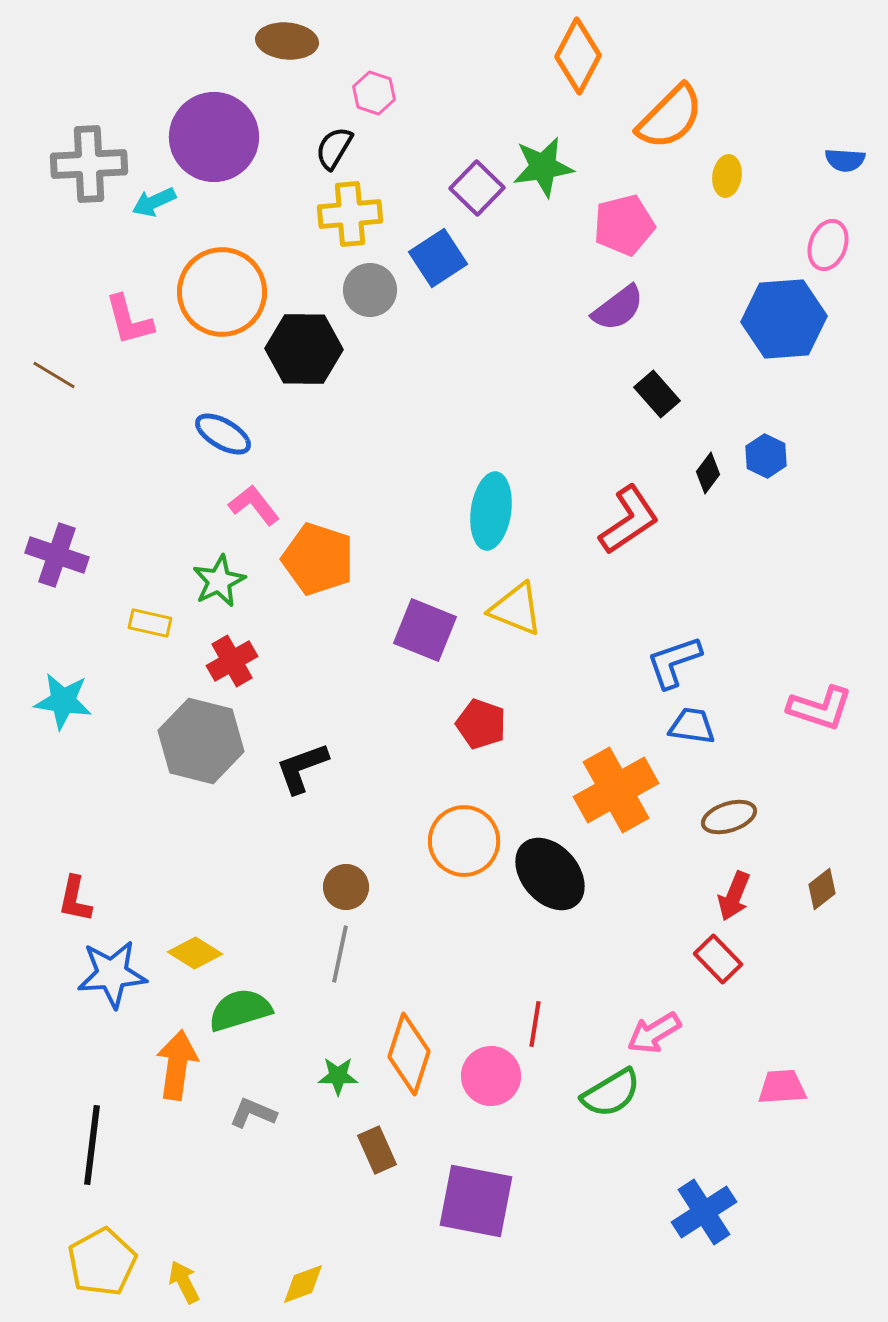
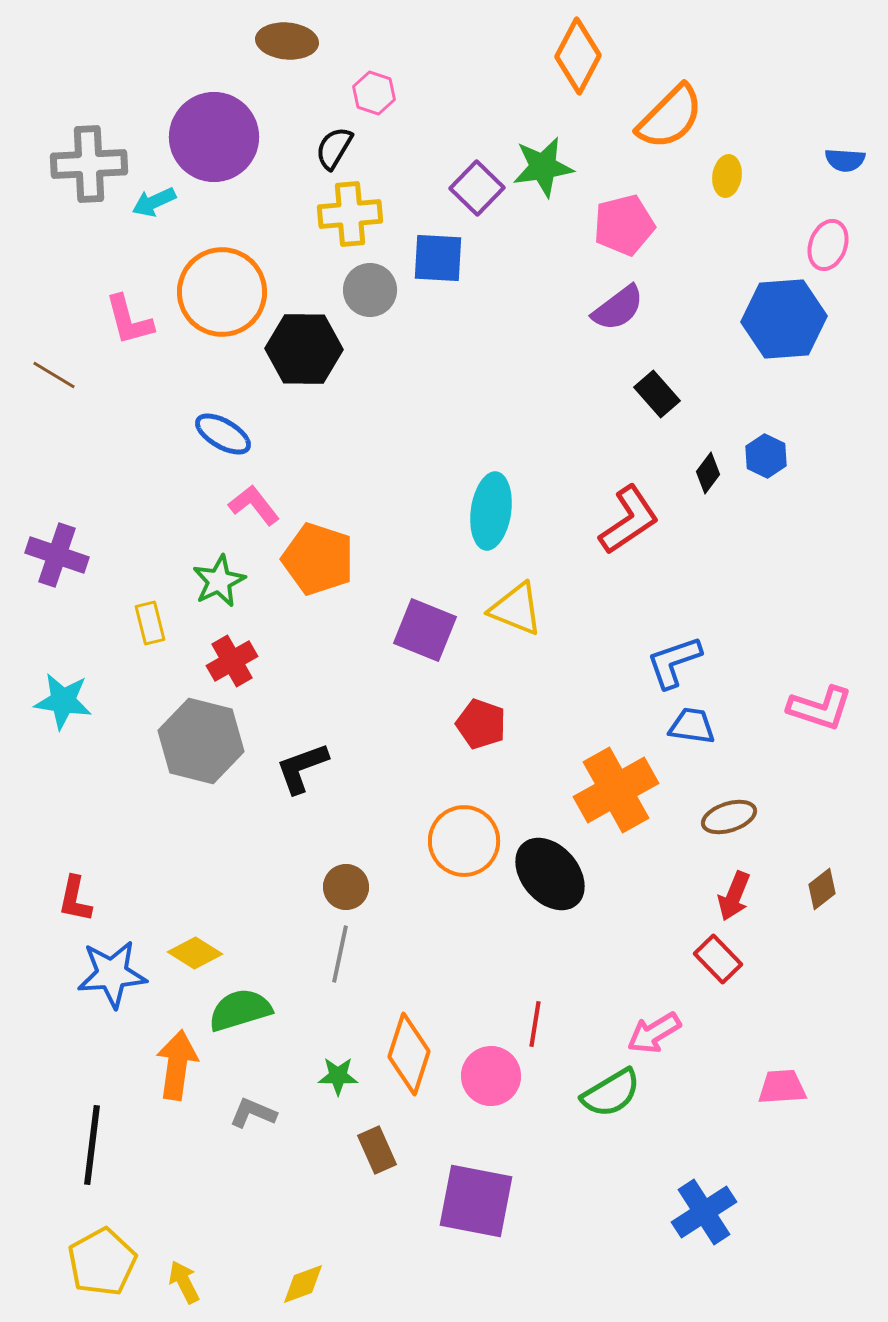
blue square at (438, 258): rotated 36 degrees clockwise
yellow rectangle at (150, 623): rotated 63 degrees clockwise
